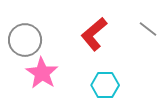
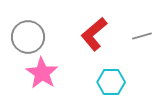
gray line: moved 6 px left, 7 px down; rotated 54 degrees counterclockwise
gray circle: moved 3 px right, 3 px up
cyan hexagon: moved 6 px right, 3 px up
